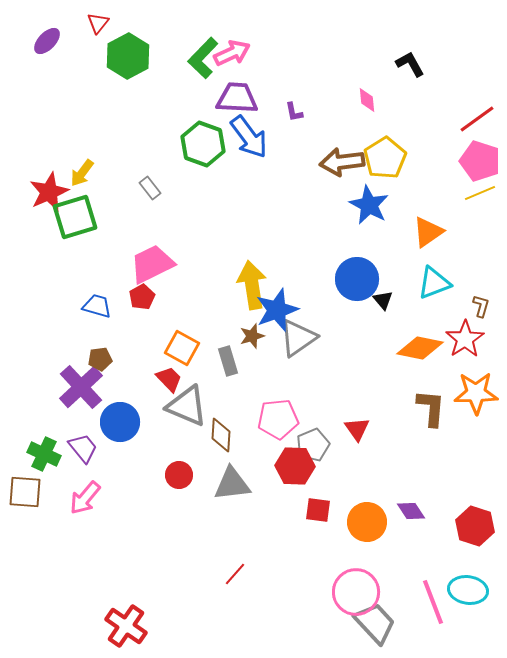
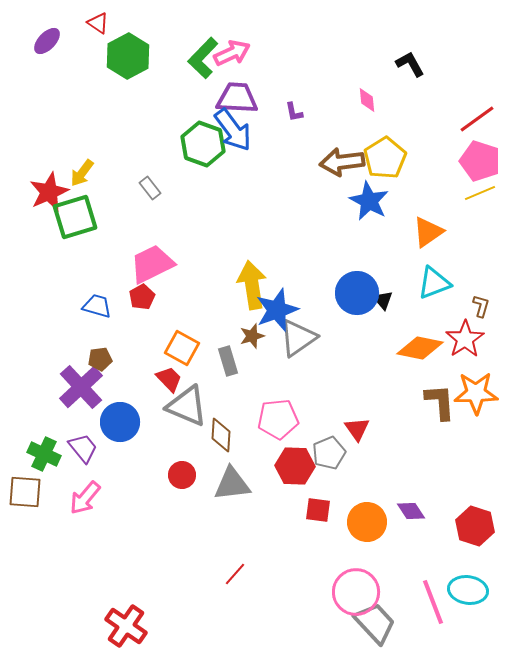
red triangle at (98, 23): rotated 35 degrees counterclockwise
blue arrow at (249, 137): moved 16 px left, 7 px up
blue star at (369, 205): moved 4 px up
blue circle at (357, 279): moved 14 px down
brown L-shape at (431, 408): moved 9 px right, 6 px up; rotated 9 degrees counterclockwise
gray pentagon at (313, 445): moved 16 px right, 8 px down
red circle at (179, 475): moved 3 px right
